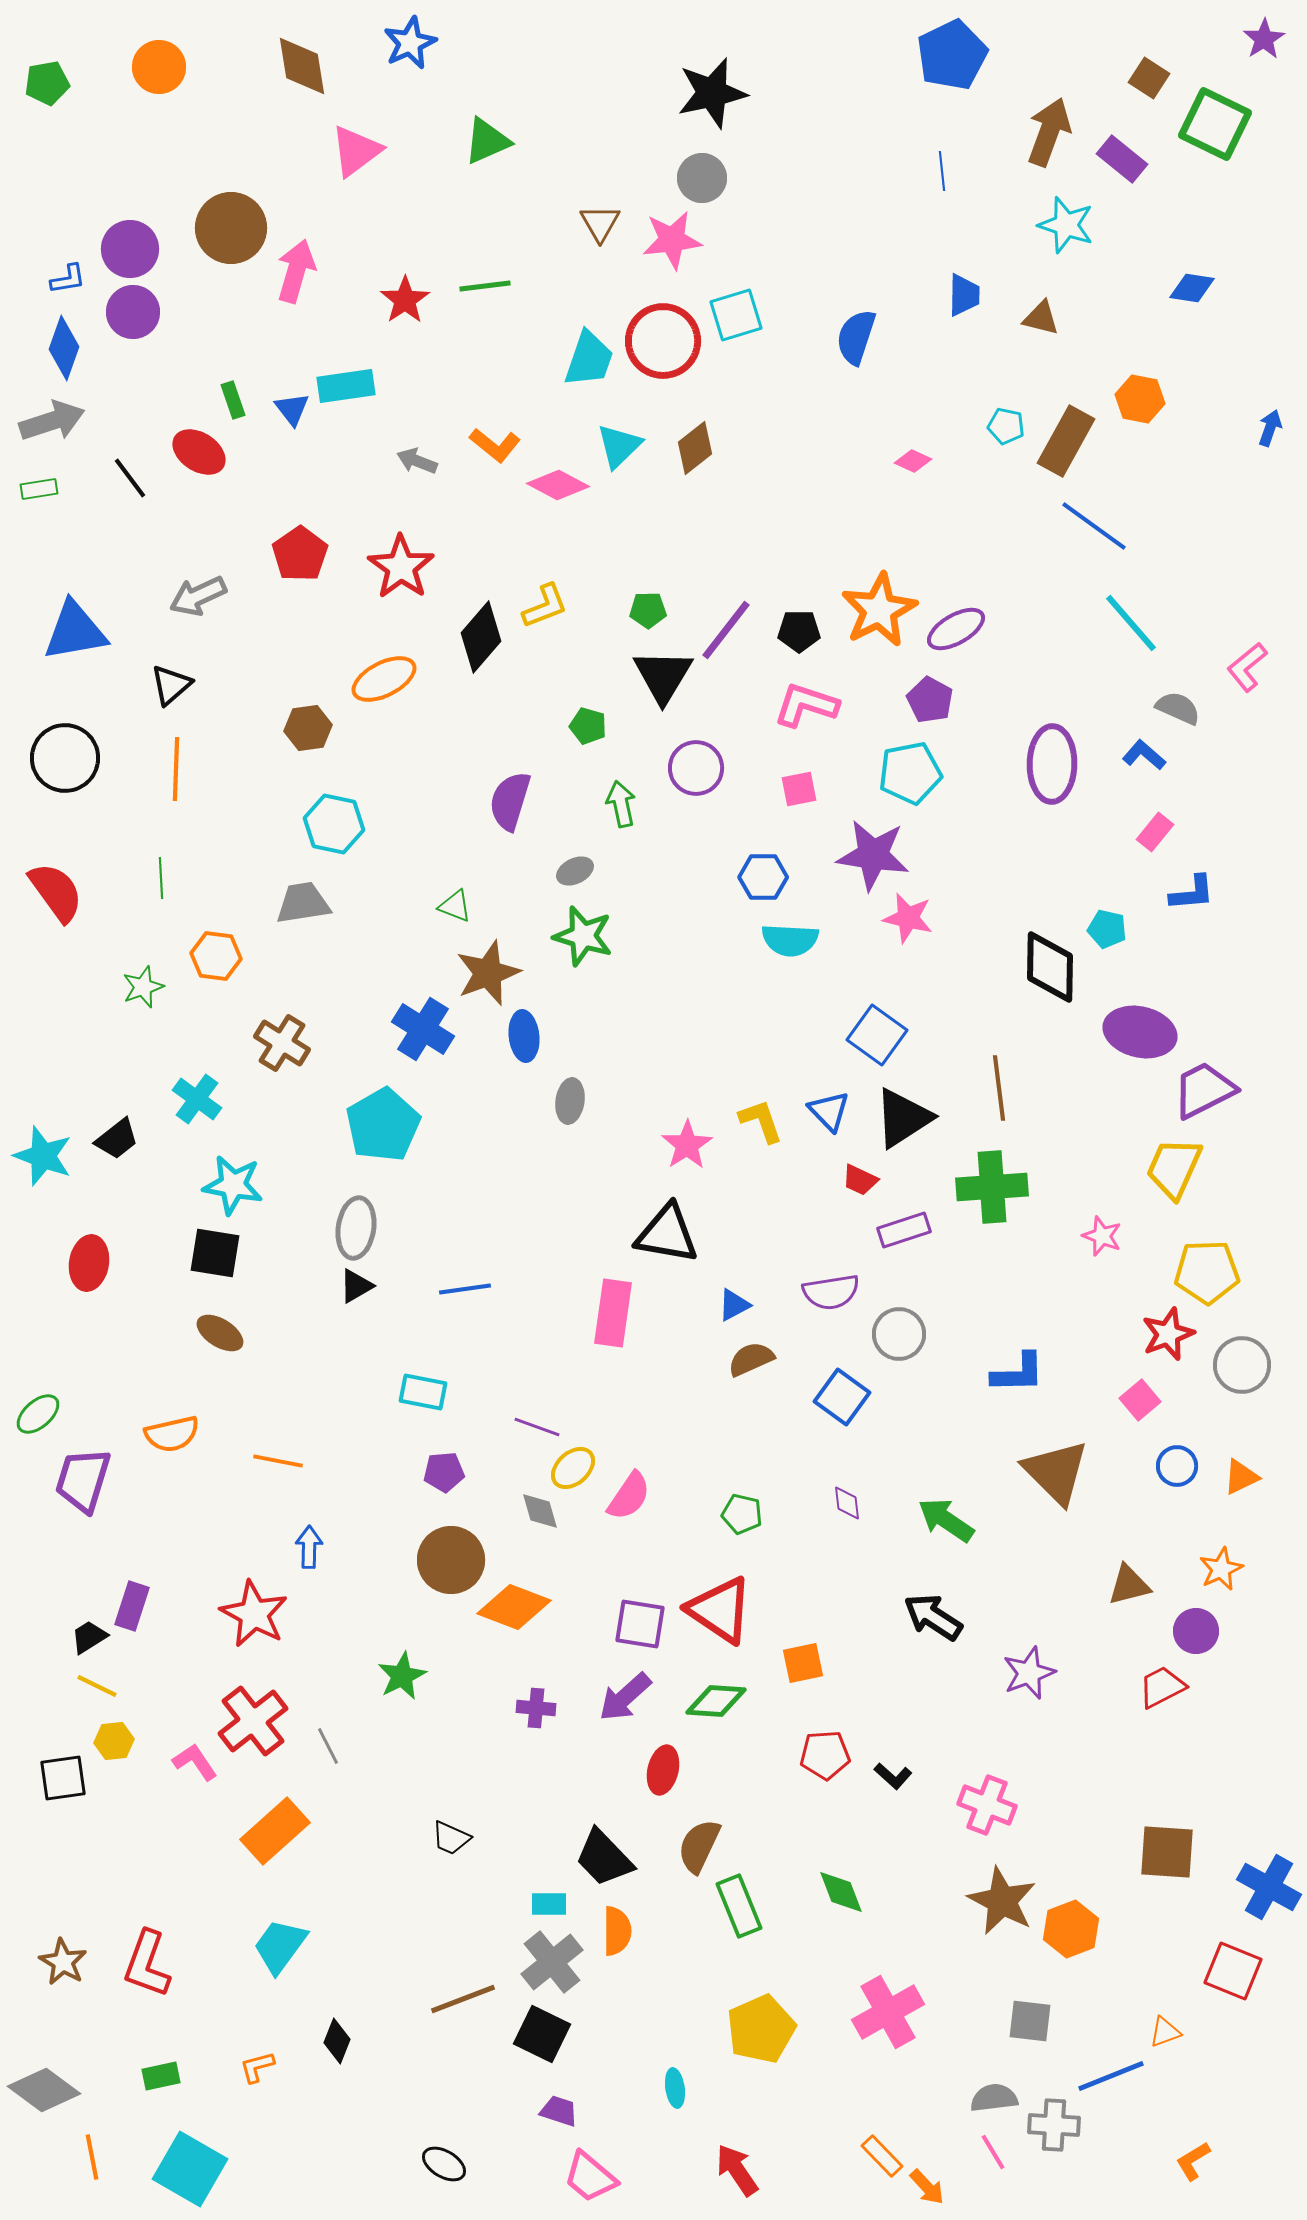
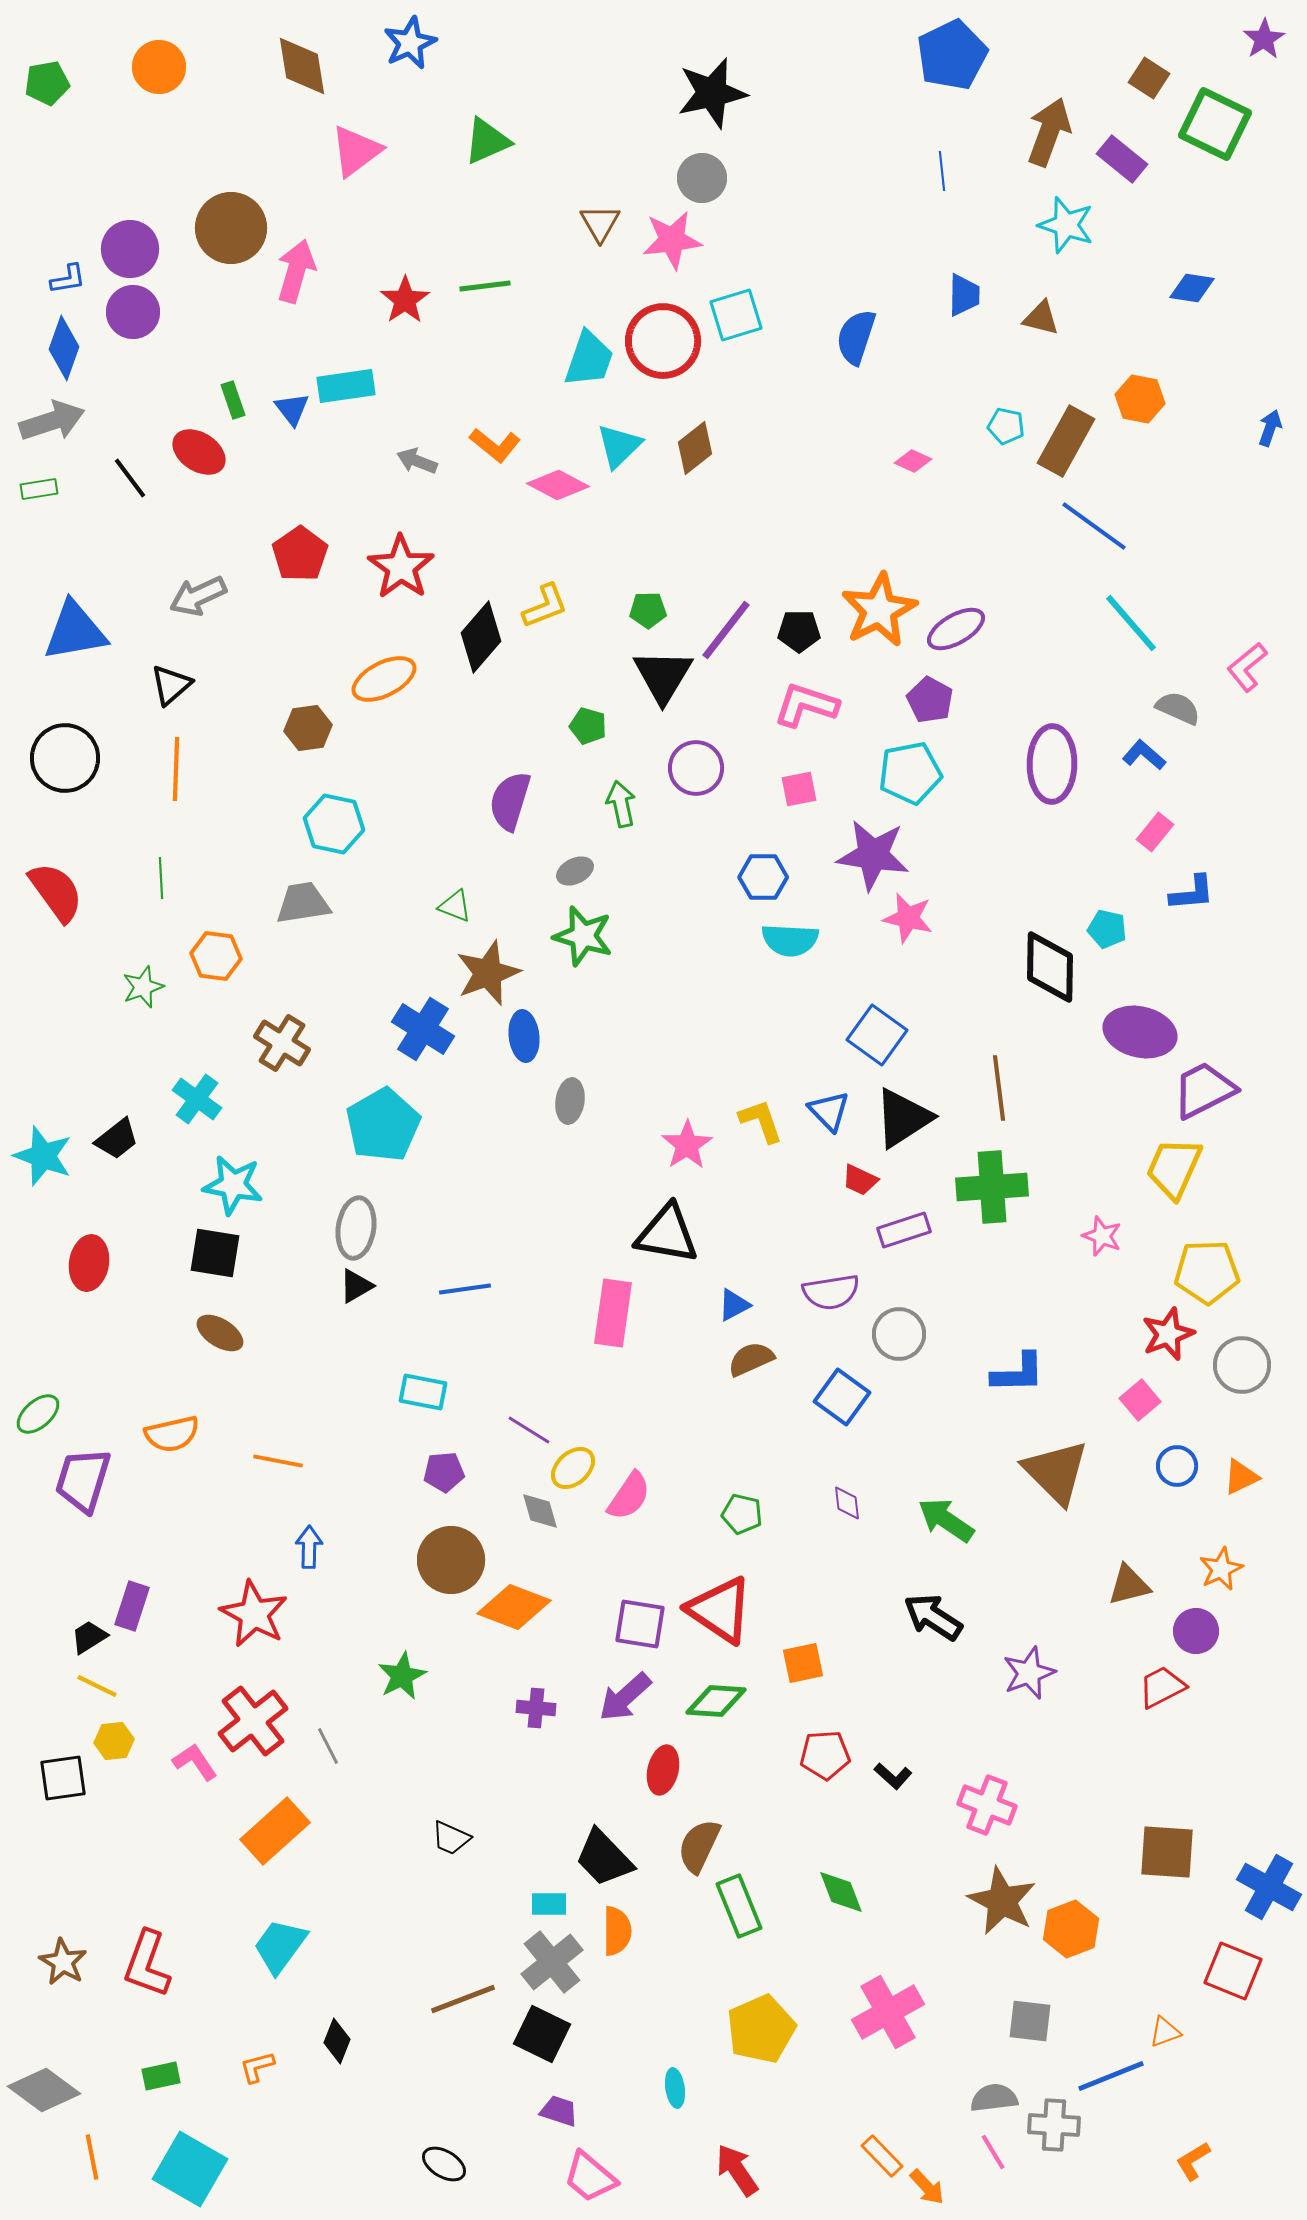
purple line at (537, 1427): moved 8 px left, 3 px down; rotated 12 degrees clockwise
